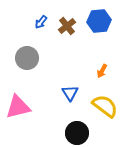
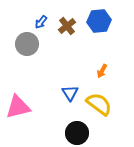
gray circle: moved 14 px up
yellow semicircle: moved 6 px left, 2 px up
